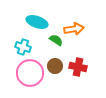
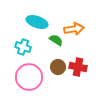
brown circle: moved 3 px right, 1 px down
pink circle: moved 1 px left, 4 px down
